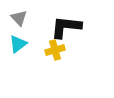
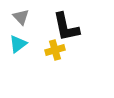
gray triangle: moved 2 px right, 1 px up
black L-shape: rotated 108 degrees counterclockwise
